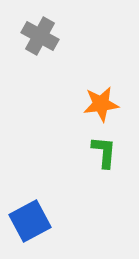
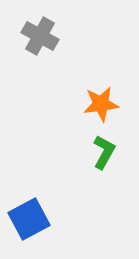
green L-shape: rotated 24 degrees clockwise
blue square: moved 1 px left, 2 px up
